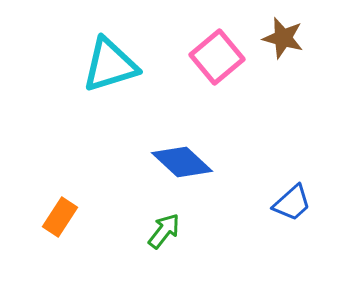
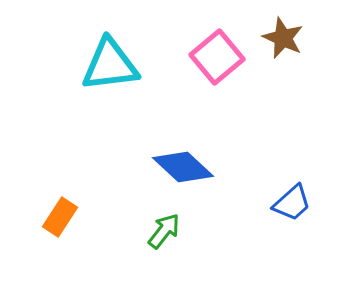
brown star: rotated 9 degrees clockwise
cyan triangle: rotated 10 degrees clockwise
blue diamond: moved 1 px right, 5 px down
